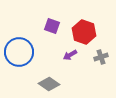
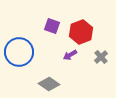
red hexagon: moved 3 px left; rotated 20 degrees clockwise
gray cross: rotated 24 degrees counterclockwise
